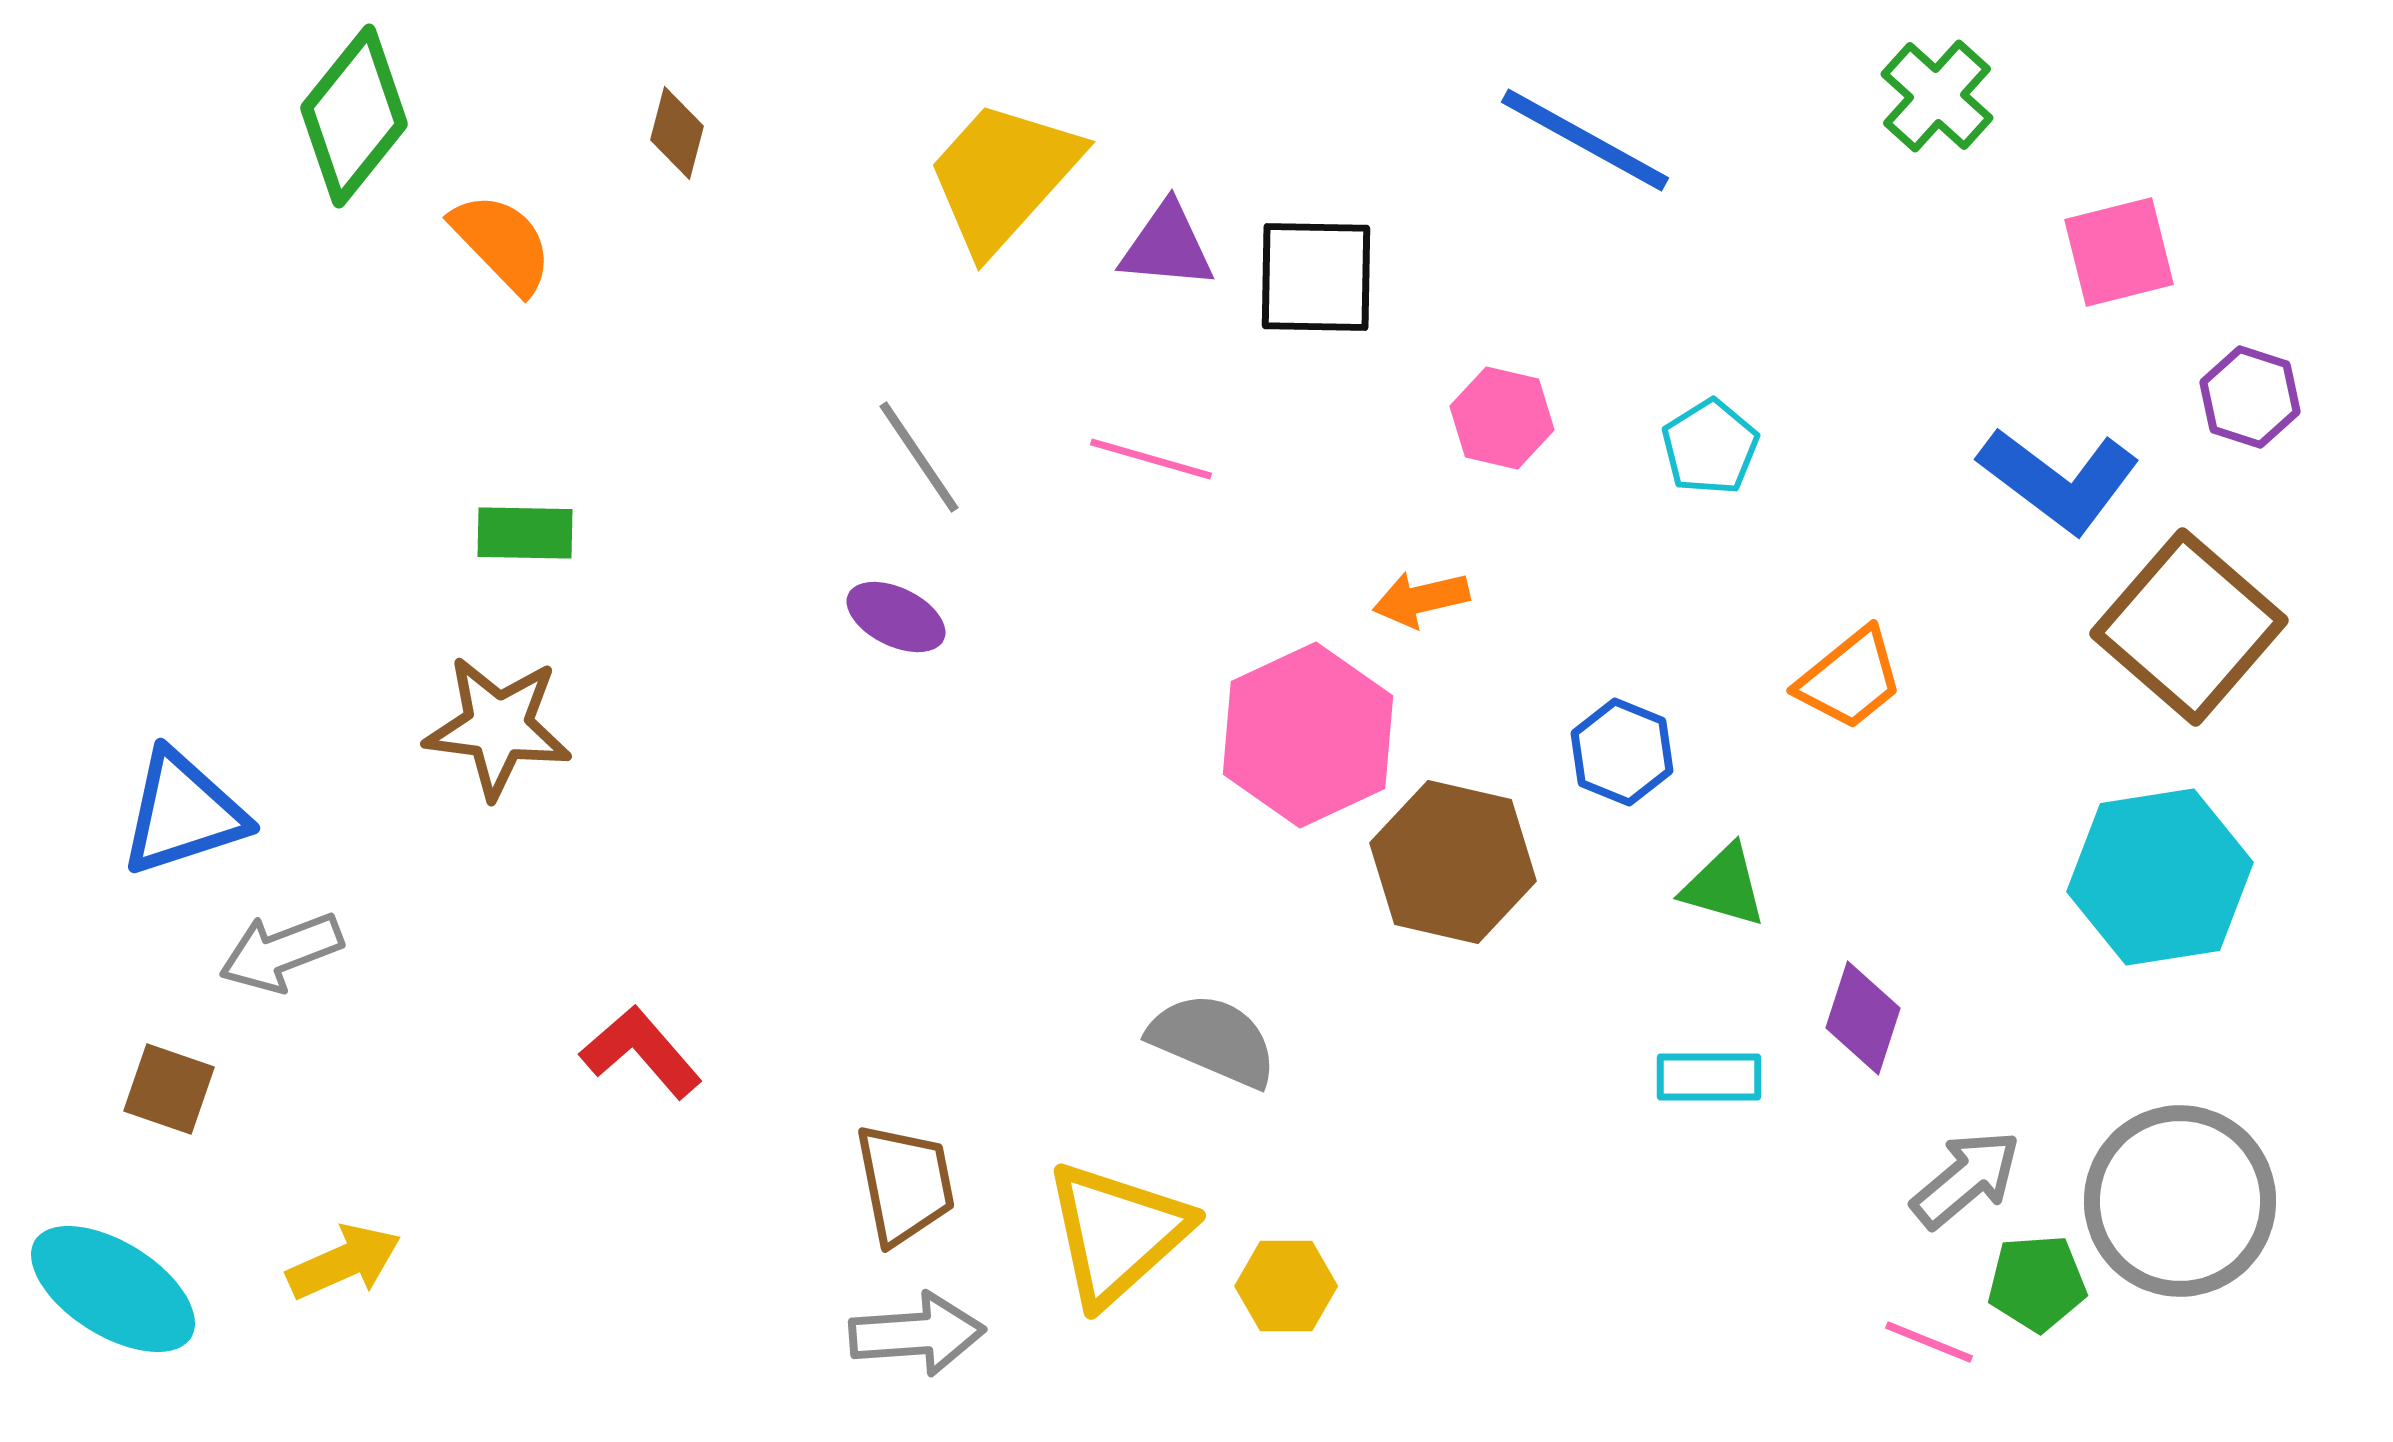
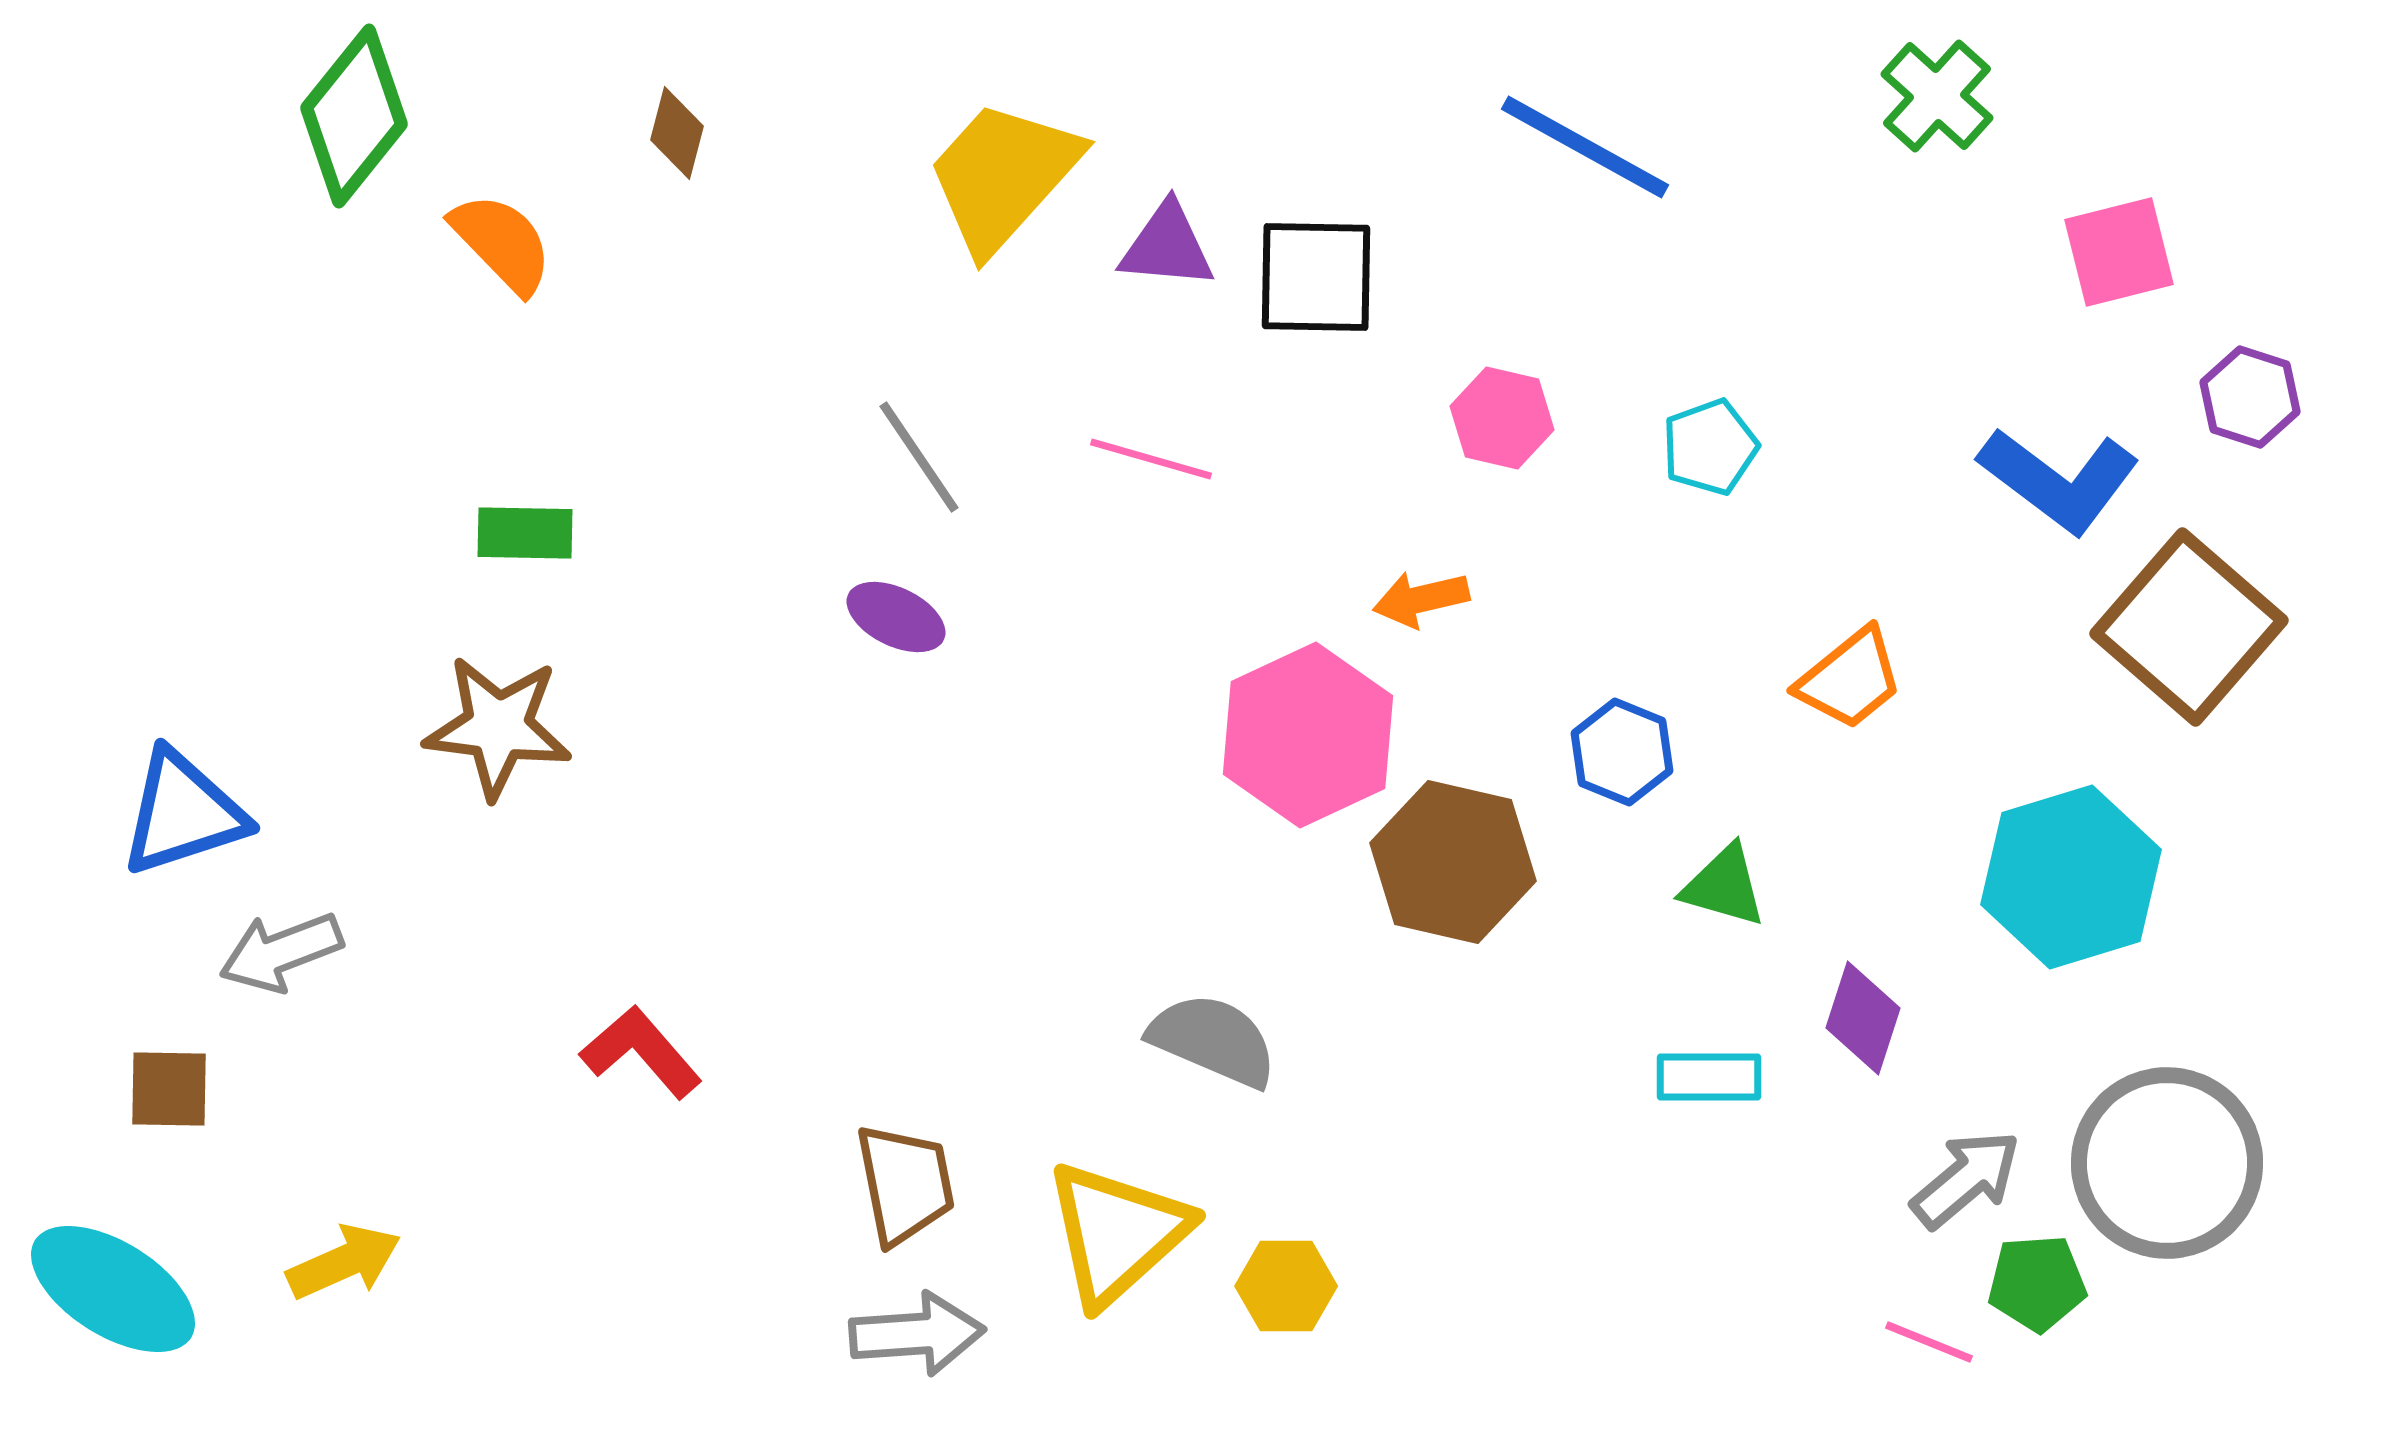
blue line at (1585, 140): moved 7 px down
cyan pentagon at (1710, 447): rotated 12 degrees clockwise
cyan hexagon at (2160, 877): moved 89 px left; rotated 8 degrees counterclockwise
brown square at (169, 1089): rotated 18 degrees counterclockwise
gray circle at (2180, 1201): moved 13 px left, 38 px up
